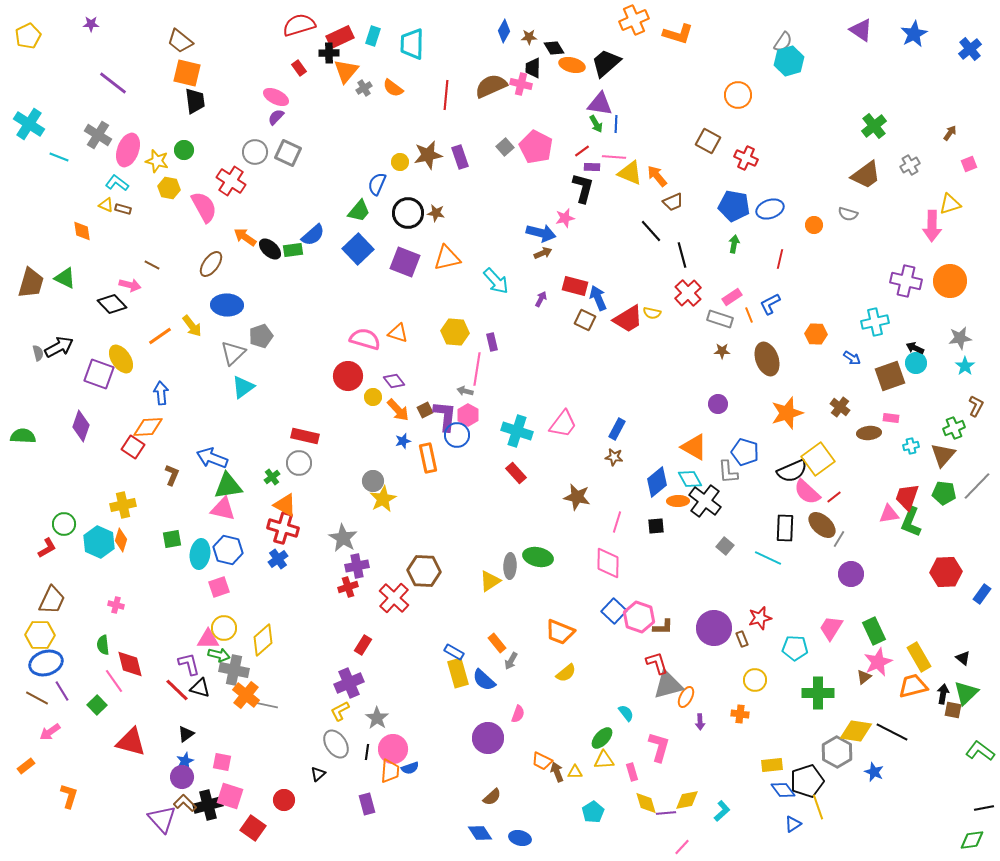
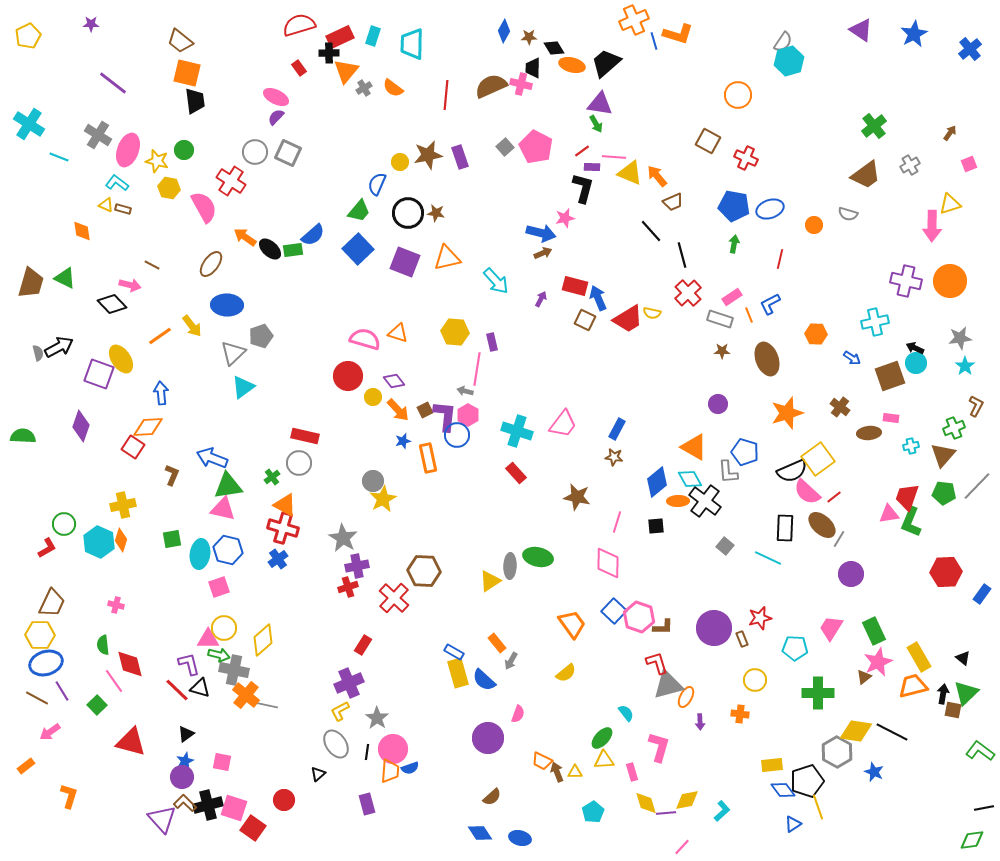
blue line at (616, 124): moved 38 px right, 83 px up; rotated 18 degrees counterclockwise
brown trapezoid at (52, 600): moved 3 px down
orange trapezoid at (560, 632): moved 12 px right, 8 px up; rotated 148 degrees counterclockwise
pink square at (230, 796): moved 4 px right, 12 px down
